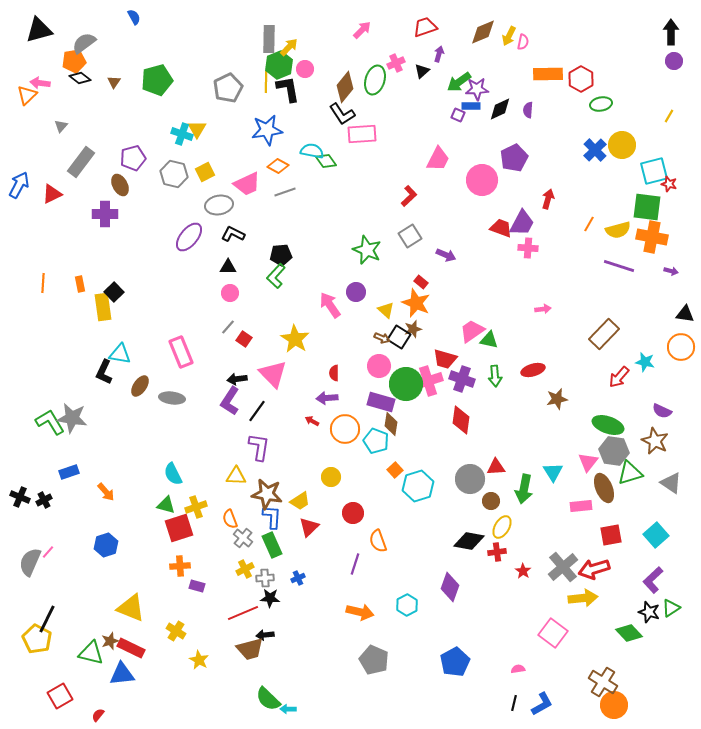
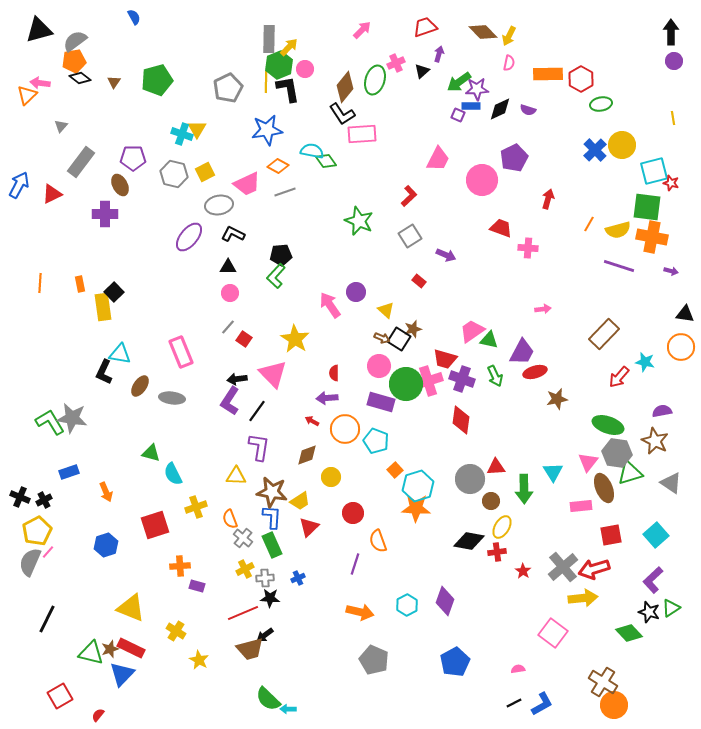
brown diamond at (483, 32): rotated 68 degrees clockwise
pink semicircle at (523, 42): moved 14 px left, 21 px down
gray semicircle at (84, 43): moved 9 px left, 2 px up
purple semicircle at (528, 110): rotated 77 degrees counterclockwise
yellow line at (669, 116): moved 4 px right, 2 px down; rotated 40 degrees counterclockwise
purple pentagon at (133, 158): rotated 15 degrees clockwise
red star at (669, 184): moved 2 px right, 1 px up
purple trapezoid at (522, 223): moved 129 px down
green star at (367, 250): moved 8 px left, 29 px up
red rectangle at (421, 282): moved 2 px left, 1 px up
orange line at (43, 283): moved 3 px left
orange star at (416, 303): moved 205 px down; rotated 20 degrees counterclockwise
black square at (399, 337): moved 2 px down
red ellipse at (533, 370): moved 2 px right, 2 px down
green arrow at (495, 376): rotated 20 degrees counterclockwise
purple semicircle at (662, 411): rotated 144 degrees clockwise
brown diamond at (391, 424): moved 84 px left, 31 px down; rotated 60 degrees clockwise
gray hexagon at (614, 451): moved 3 px right, 2 px down
green arrow at (524, 489): rotated 12 degrees counterclockwise
orange arrow at (106, 492): rotated 18 degrees clockwise
brown star at (267, 494): moved 5 px right, 2 px up
green triangle at (166, 505): moved 15 px left, 52 px up
red square at (179, 528): moved 24 px left, 3 px up
purple diamond at (450, 587): moved 5 px left, 14 px down
black arrow at (265, 635): rotated 30 degrees counterclockwise
yellow pentagon at (37, 639): moved 108 px up; rotated 16 degrees clockwise
brown star at (110, 641): moved 8 px down
blue triangle at (122, 674): rotated 40 degrees counterclockwise
black line at (514, 703): rotated 49 degrees clockwise
